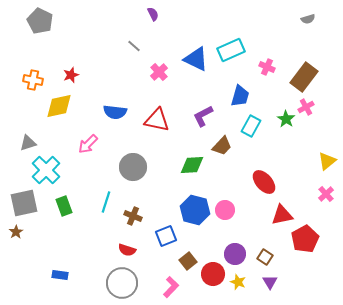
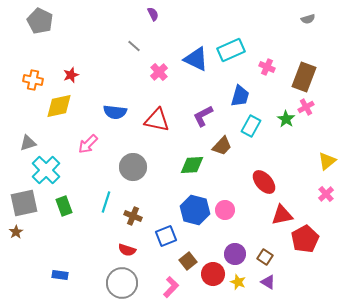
brown rectangle at (304, 77): rotated 16 degrees counterclockwise
purple triangle at (270, 282): moved 2 px left; rotated 28 degrees counterclockwise
